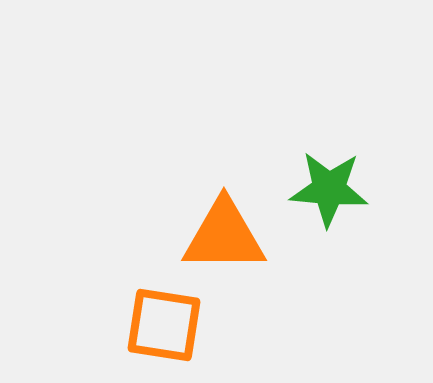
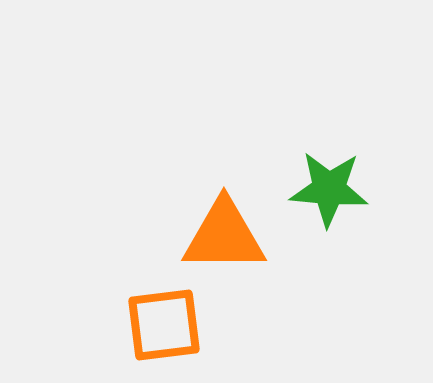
orange square: rotated 16 degrees counterclockwise
